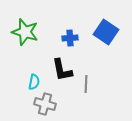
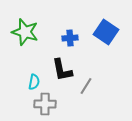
gray line: moved 2 px down; rotated 30 degrees clockwise
gray cross: rotated 15 degrees counterclockwise
